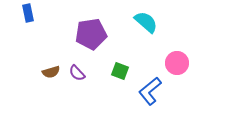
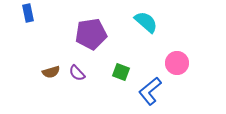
green square: moved 1 px right, 1 px down
